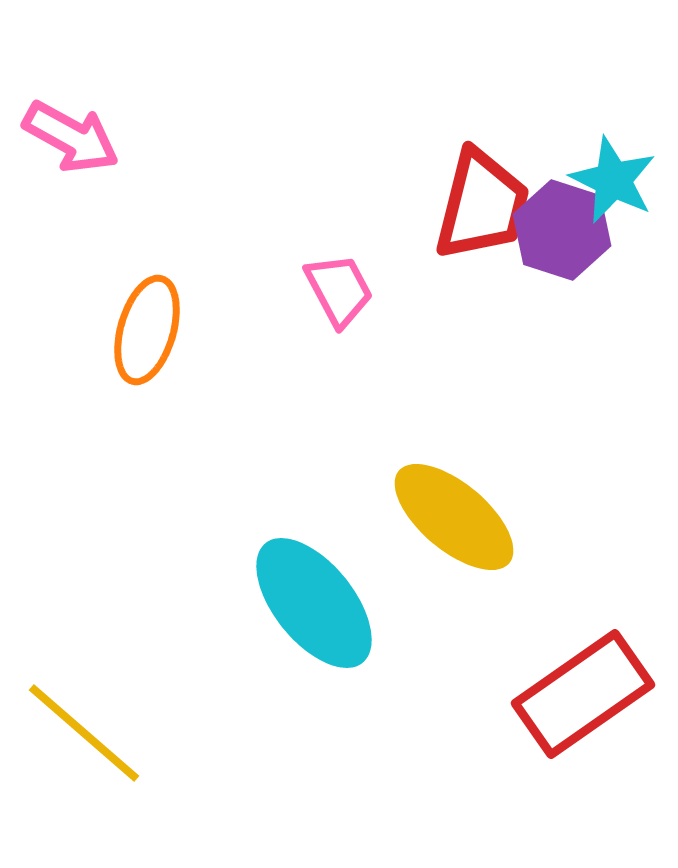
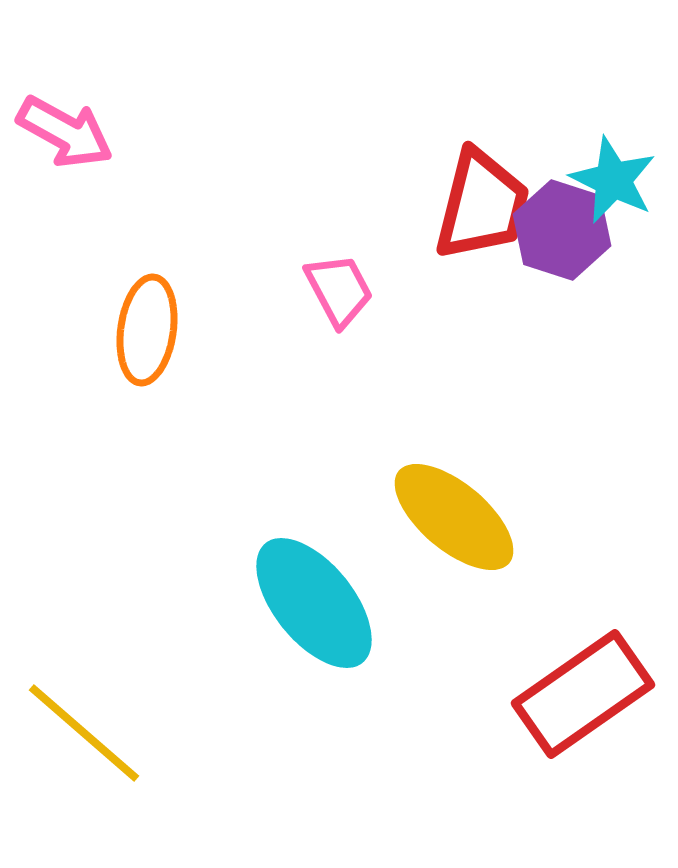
pink arrow: moved 6 px left, 5 px up
orange ellipse: rotated 8 degrees counterclockwise
